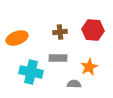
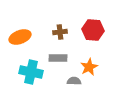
orange ellipse: moved 3 px right, 1 px up
gray semicircle: moved 3 px up
